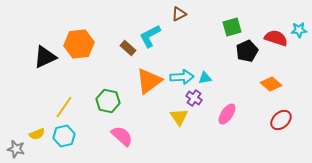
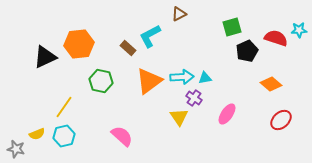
green hexagon: moved 7 px left, 20 px up
